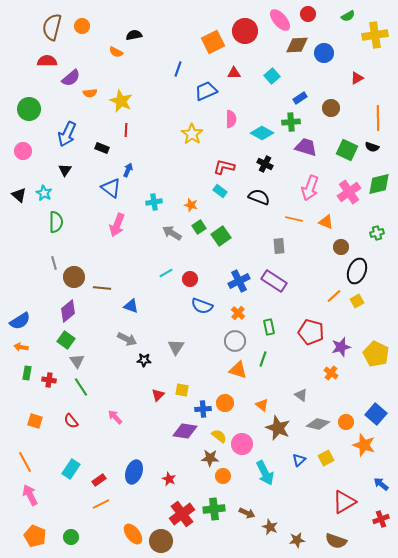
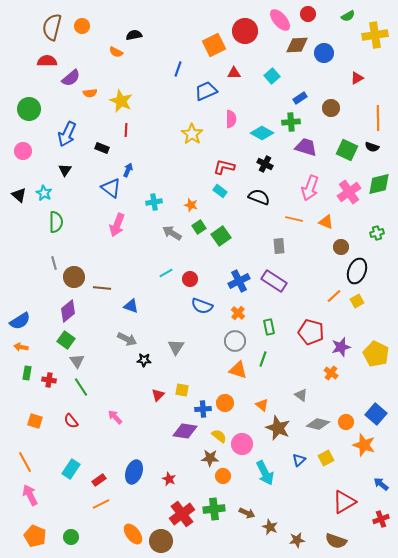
orange square at (213, 42): moved 1 px right, 3 px down
